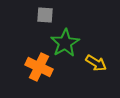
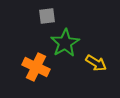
gray square: moved 2 px right, 1 px down; rotated 12 degrees counterclockwise
orange cross: moved 3 px left
